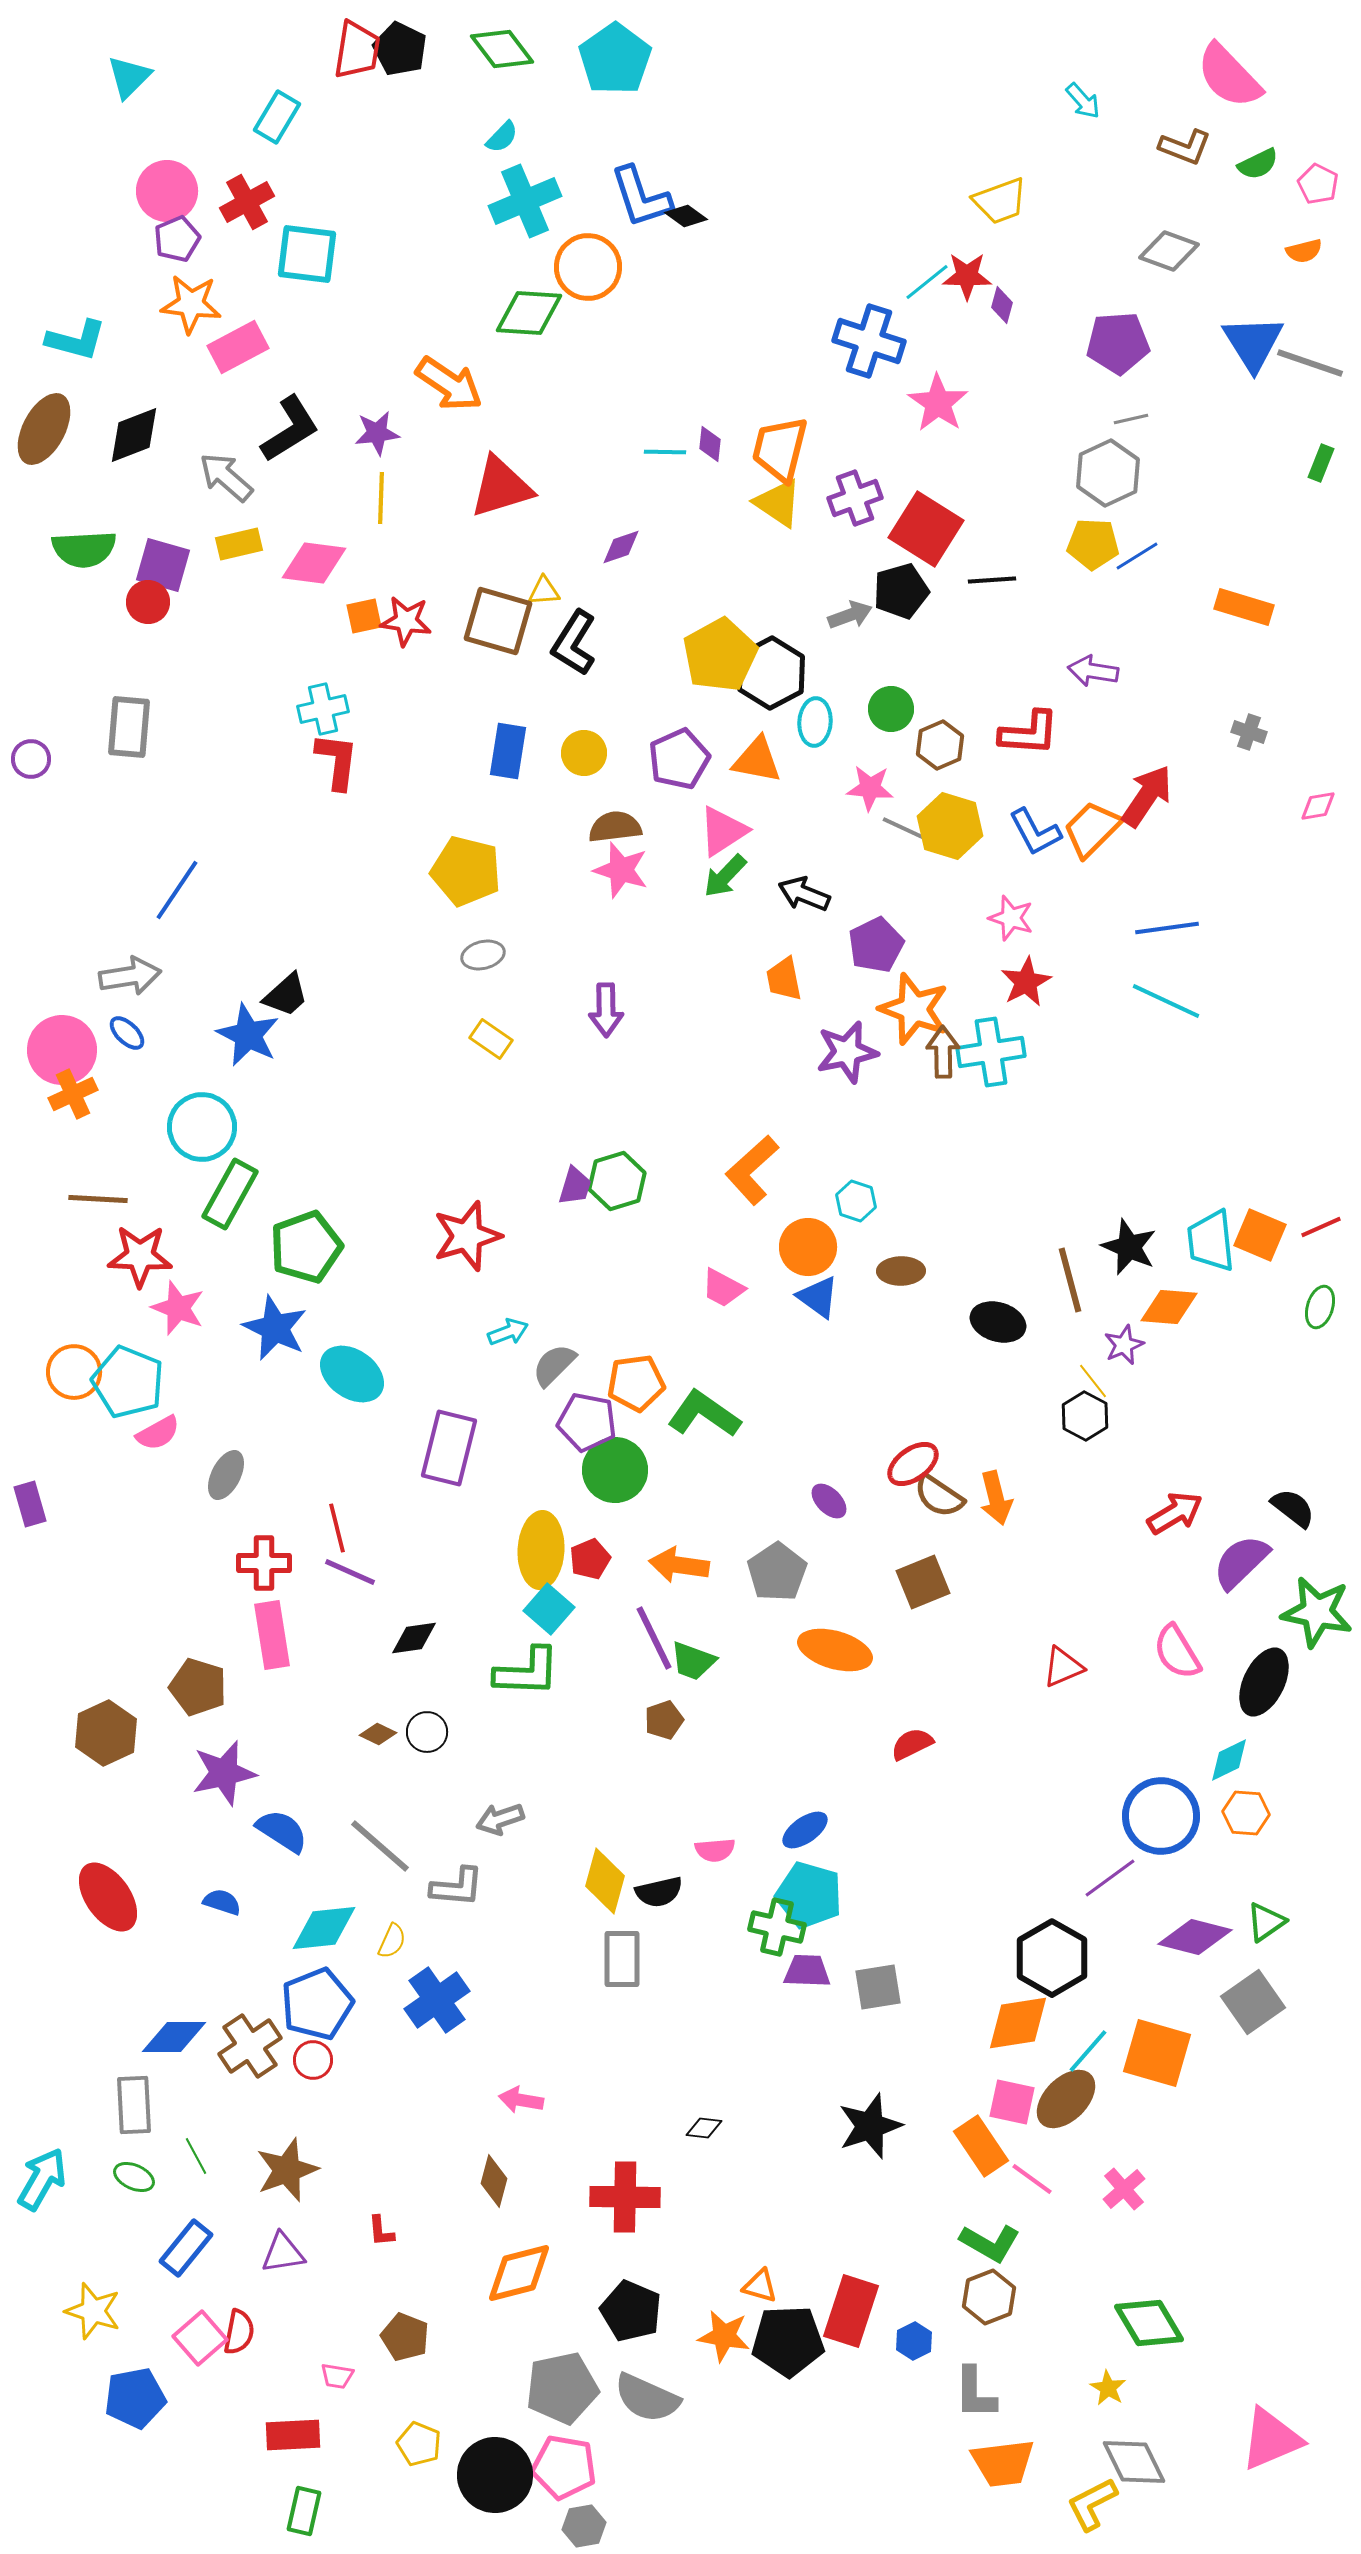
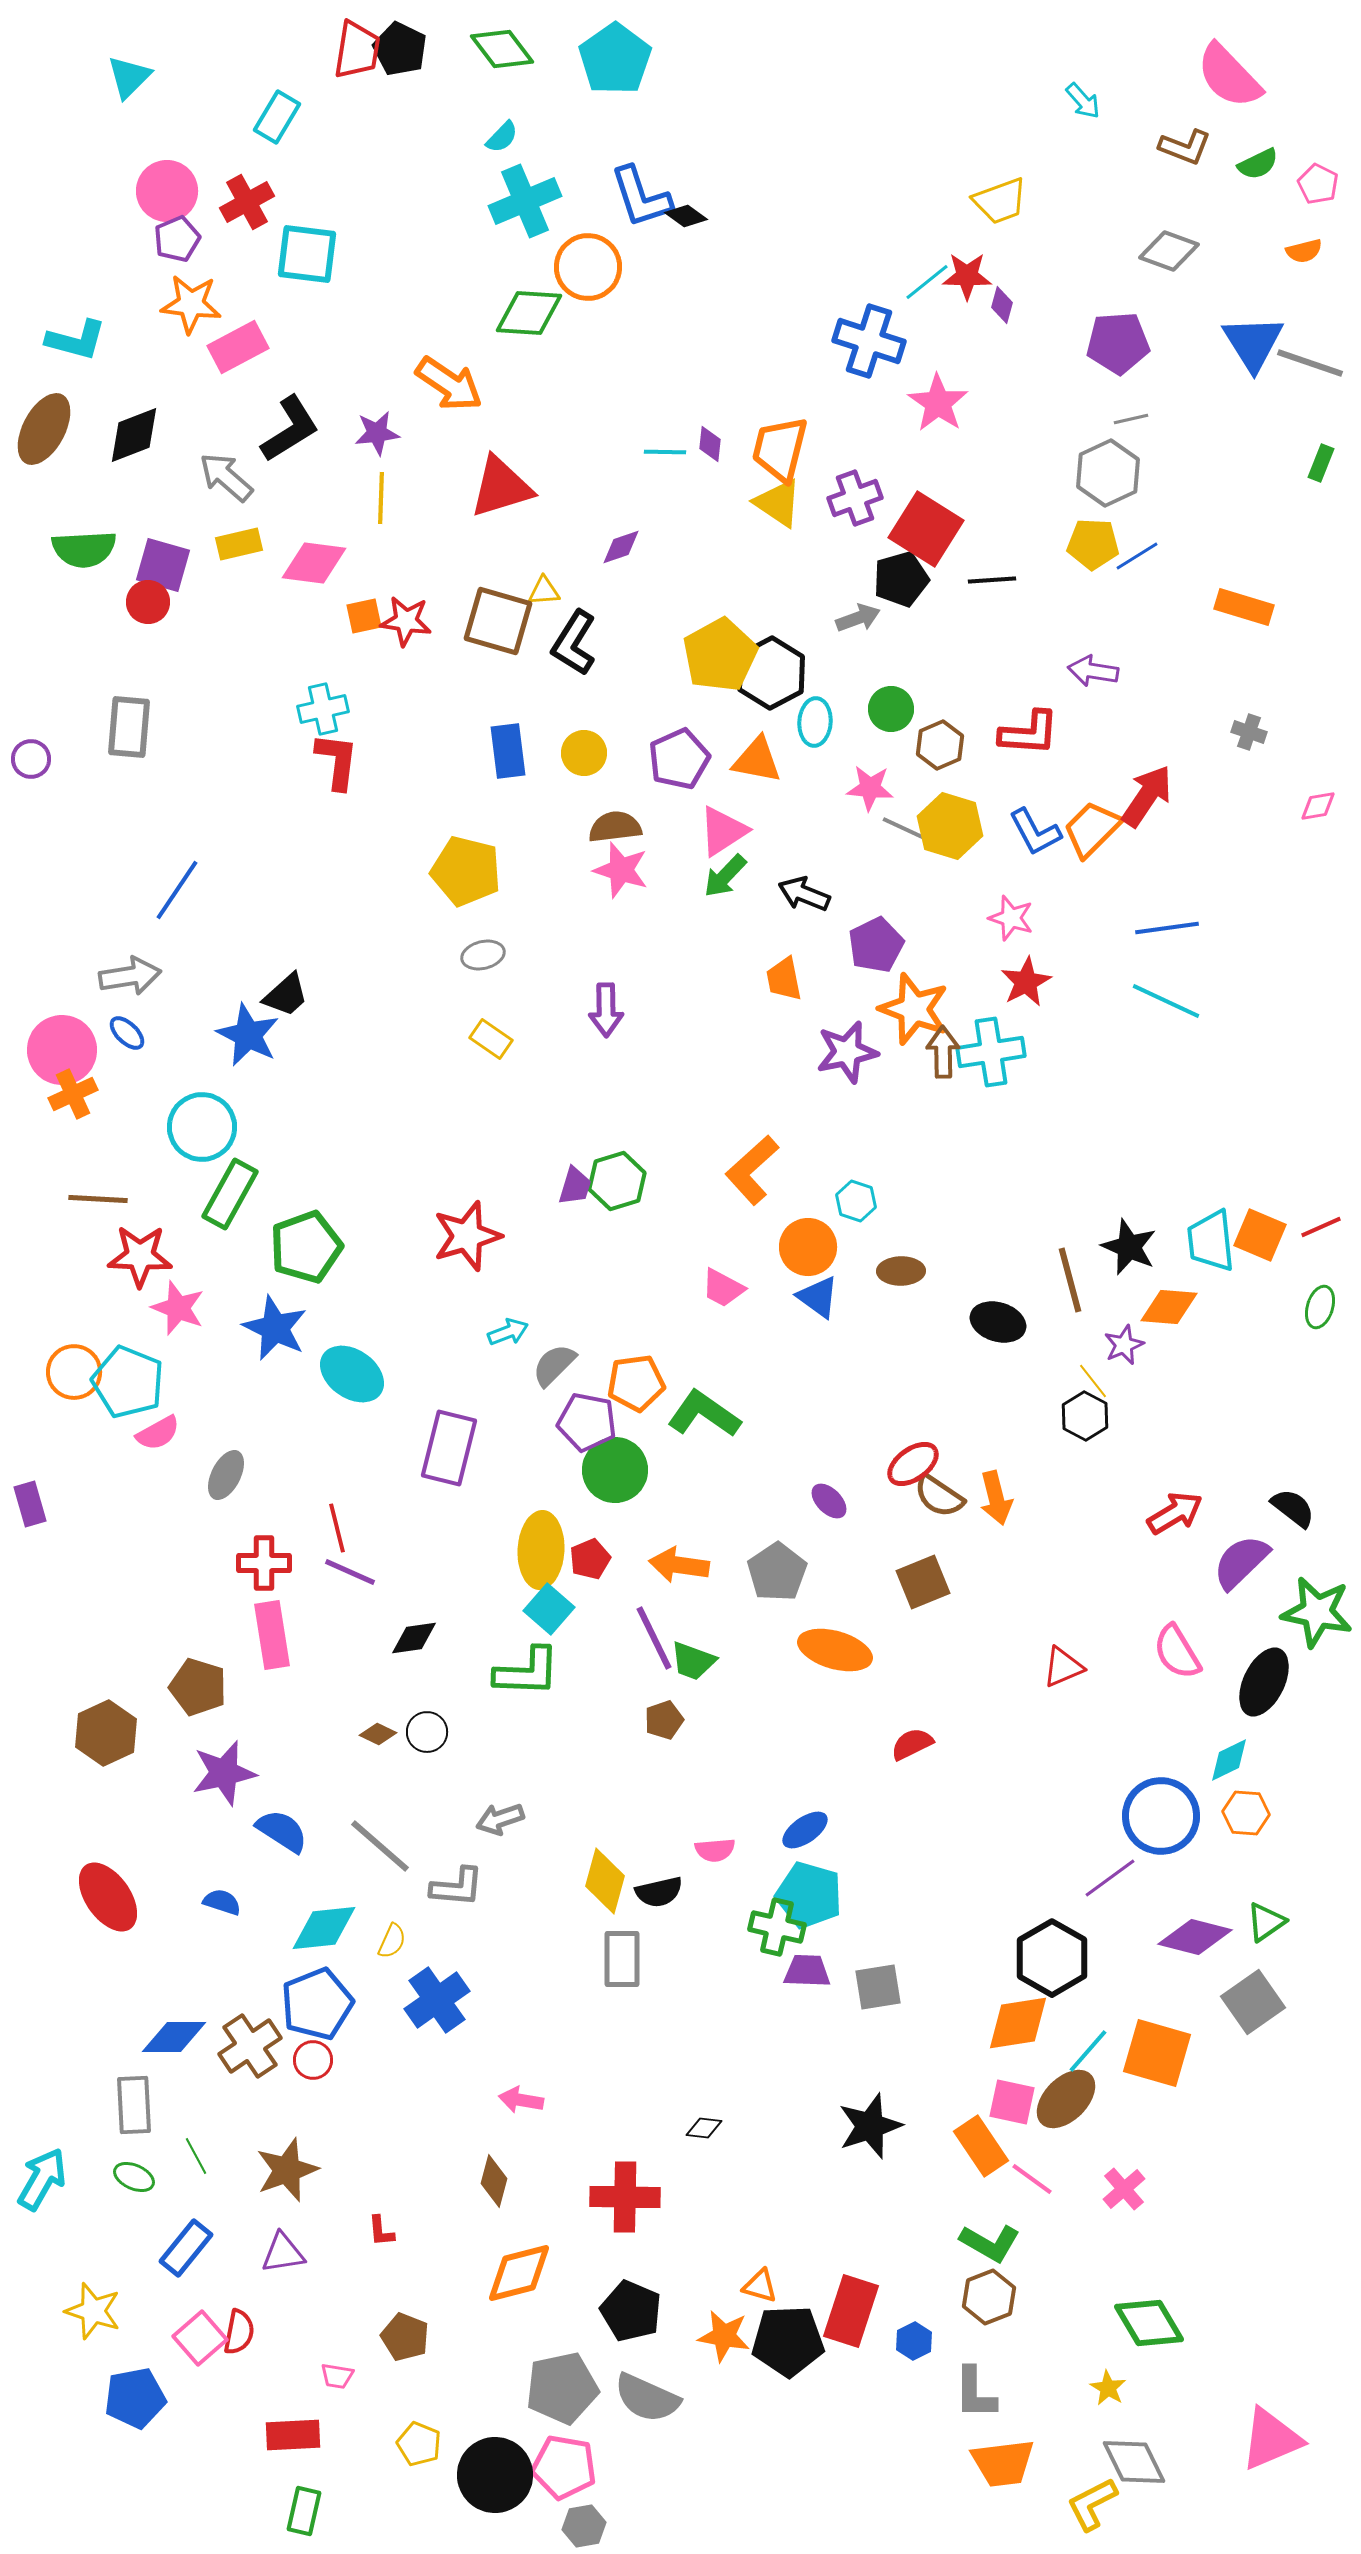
black pentagon at (901, 591): moved 12 px up
gray arrow at (850, 615): moved 8 px right, 3 px down
blue rectangle at (508, 751): rotated 16 degrees counterclockwise
